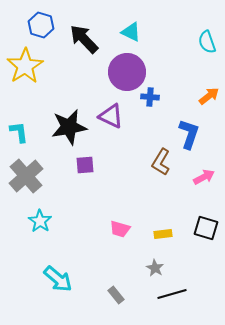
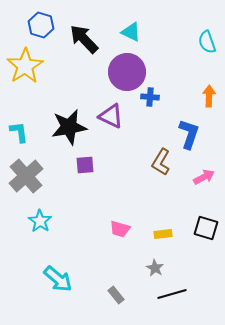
orange arrow: rotated 50 degrees counterclockwise
